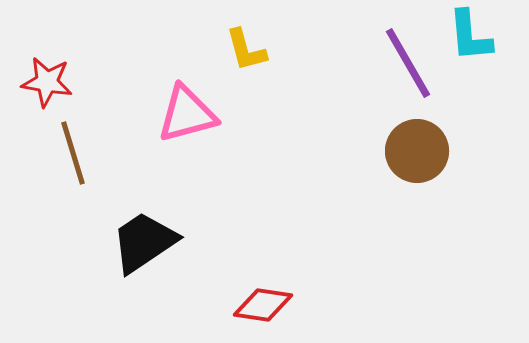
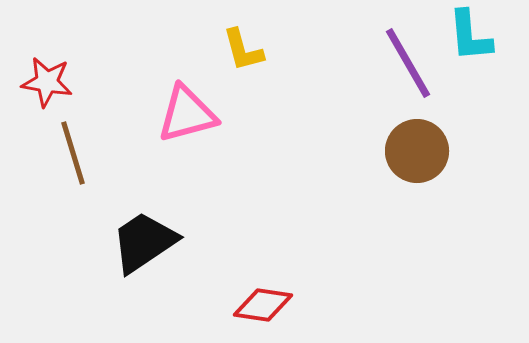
yellow L-shape: moved 3 px left
